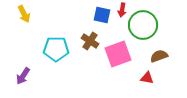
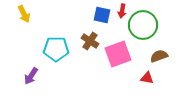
red arrow: moved 1 px down
purple arrow: moved 8 px right
